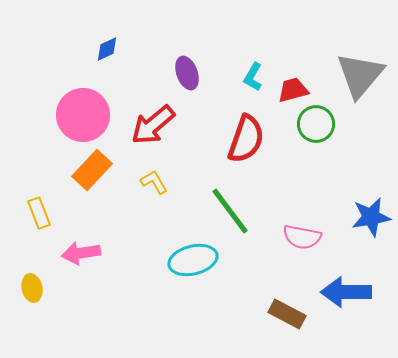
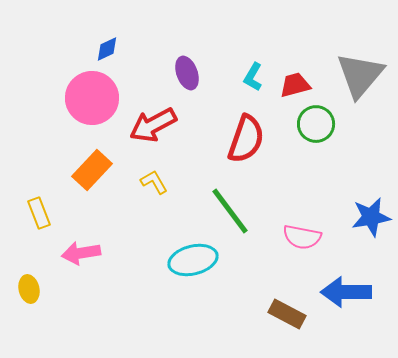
red trapezoid: moved 2 px right, 5 px up
pink circle: moved 9 px right, 17 px up
red arrow: rotated 12 degrees clockwise
yellow ellipse: moved 3 px left, 1 px down
